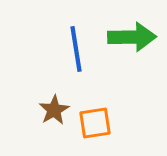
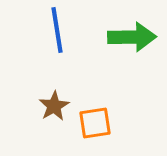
blue line: moved 19 px left, 19 px up
brown star: moved 4 px up
